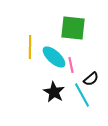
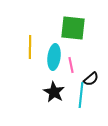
cyan ellipse: rotated 55 degrees clockwise
cyan line: moved 1 px left; rotated 35 degrees clockwise
